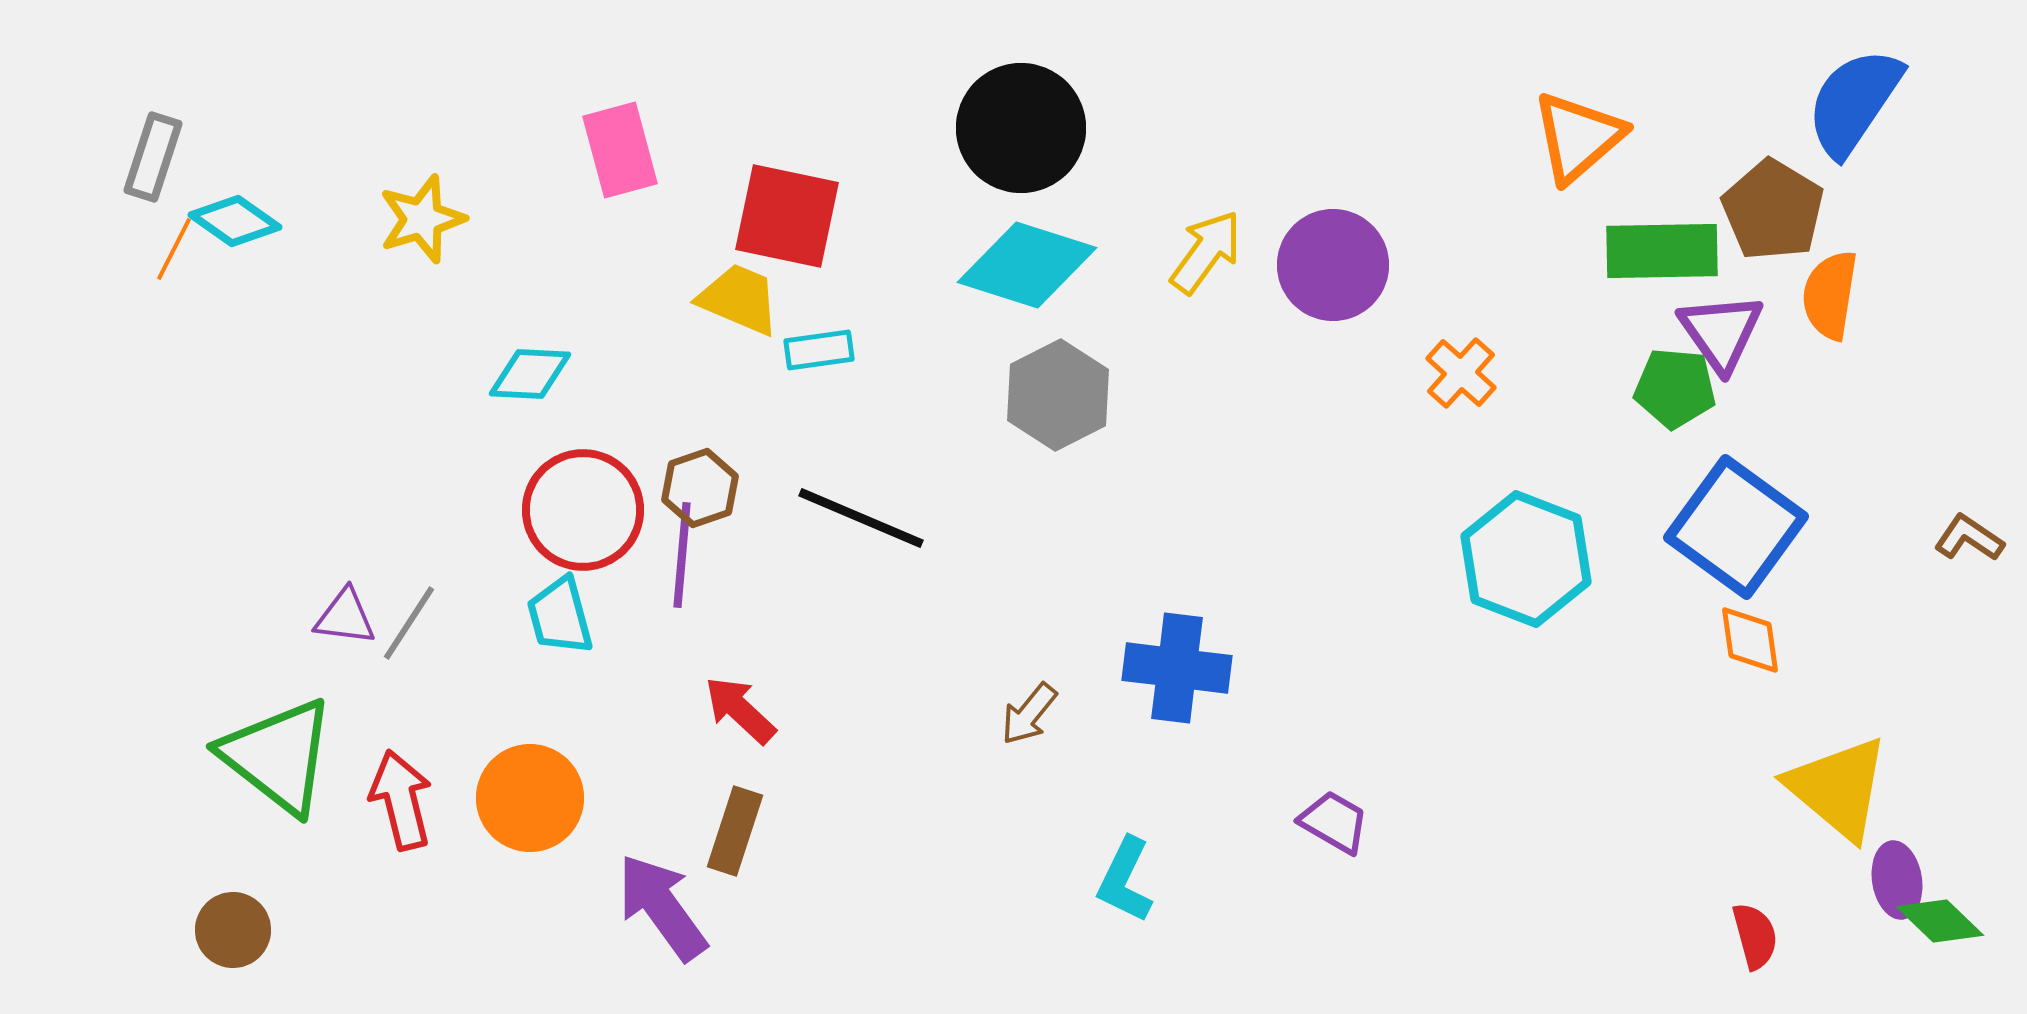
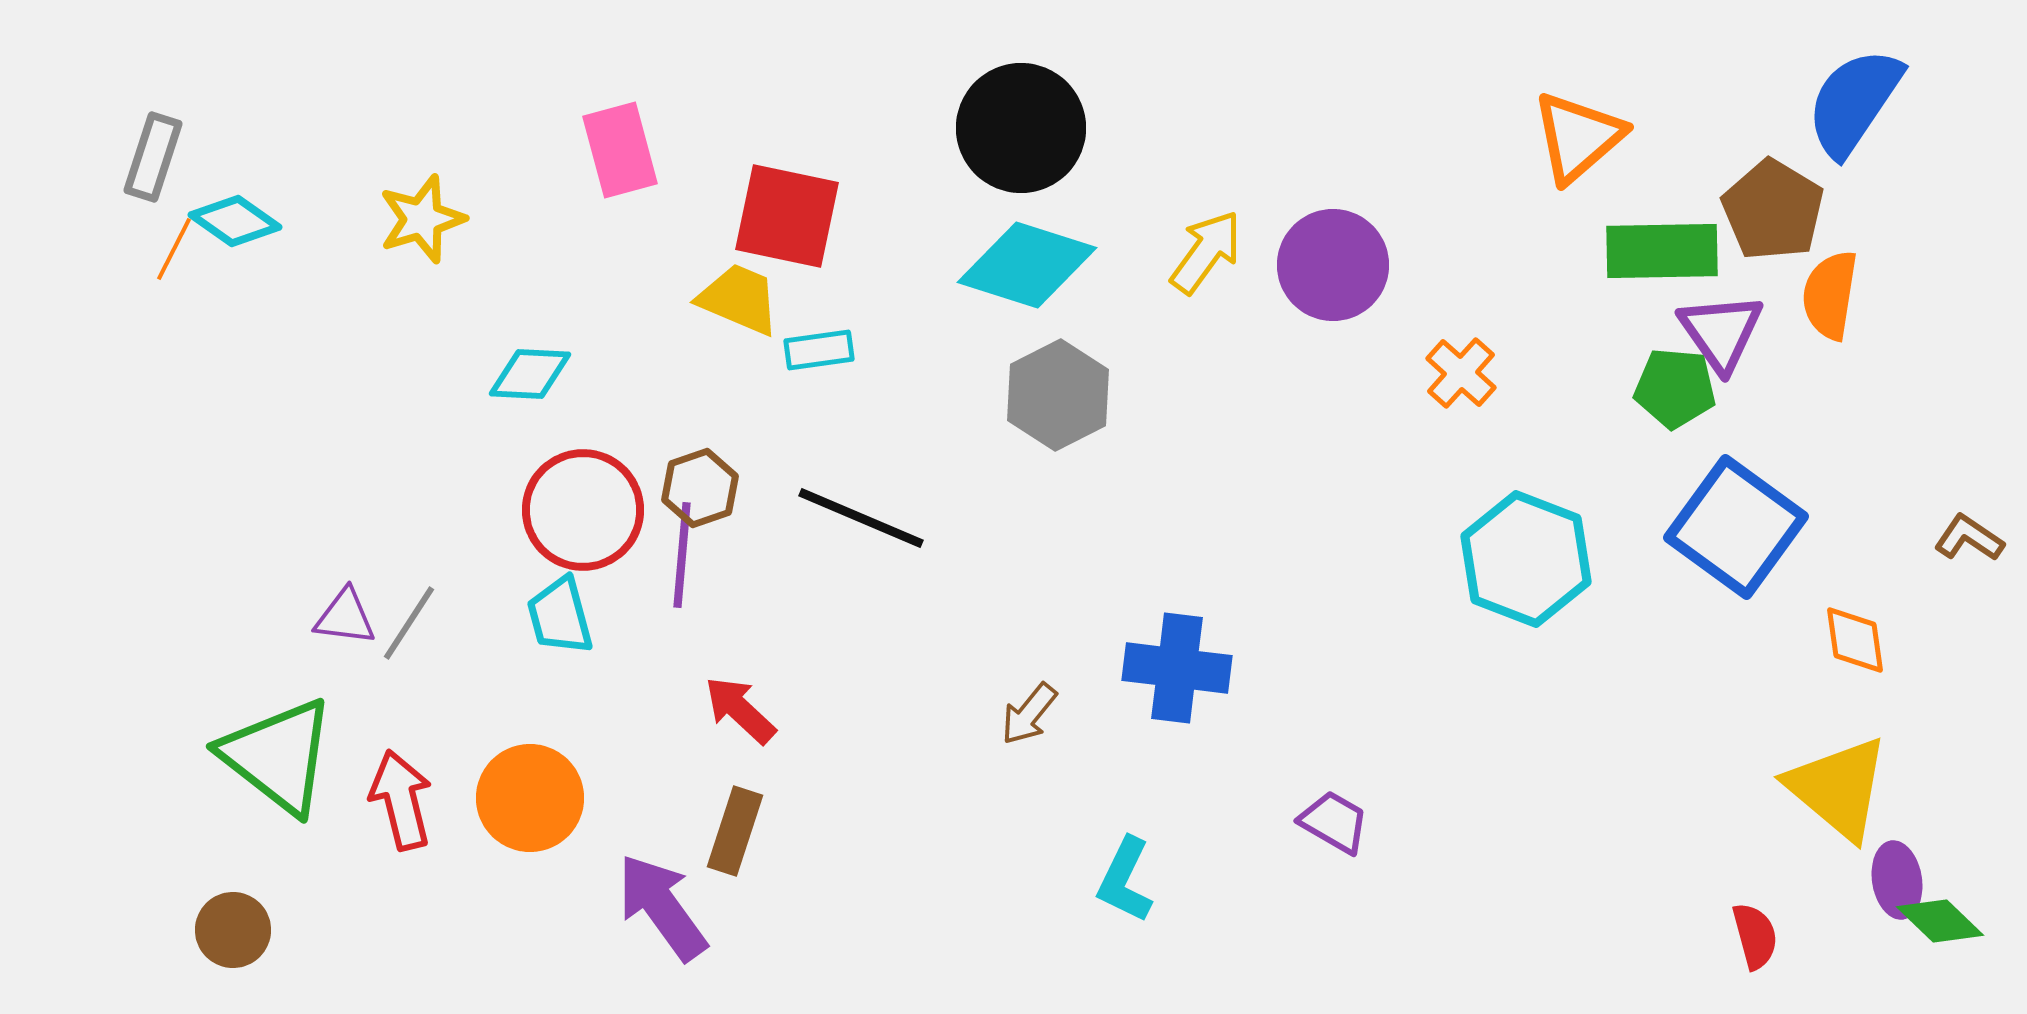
orange diamond at (1750, 640): moved 105 px right
